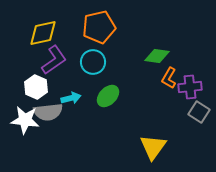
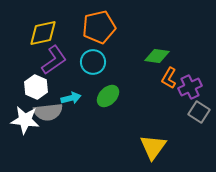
purple cross: rotated 20 degrees counterclockwise
